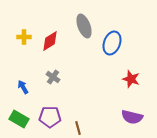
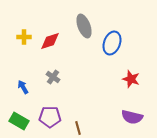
red diamond: rotated 15 degrees clockwise
green rectangle: moved 2 px down
